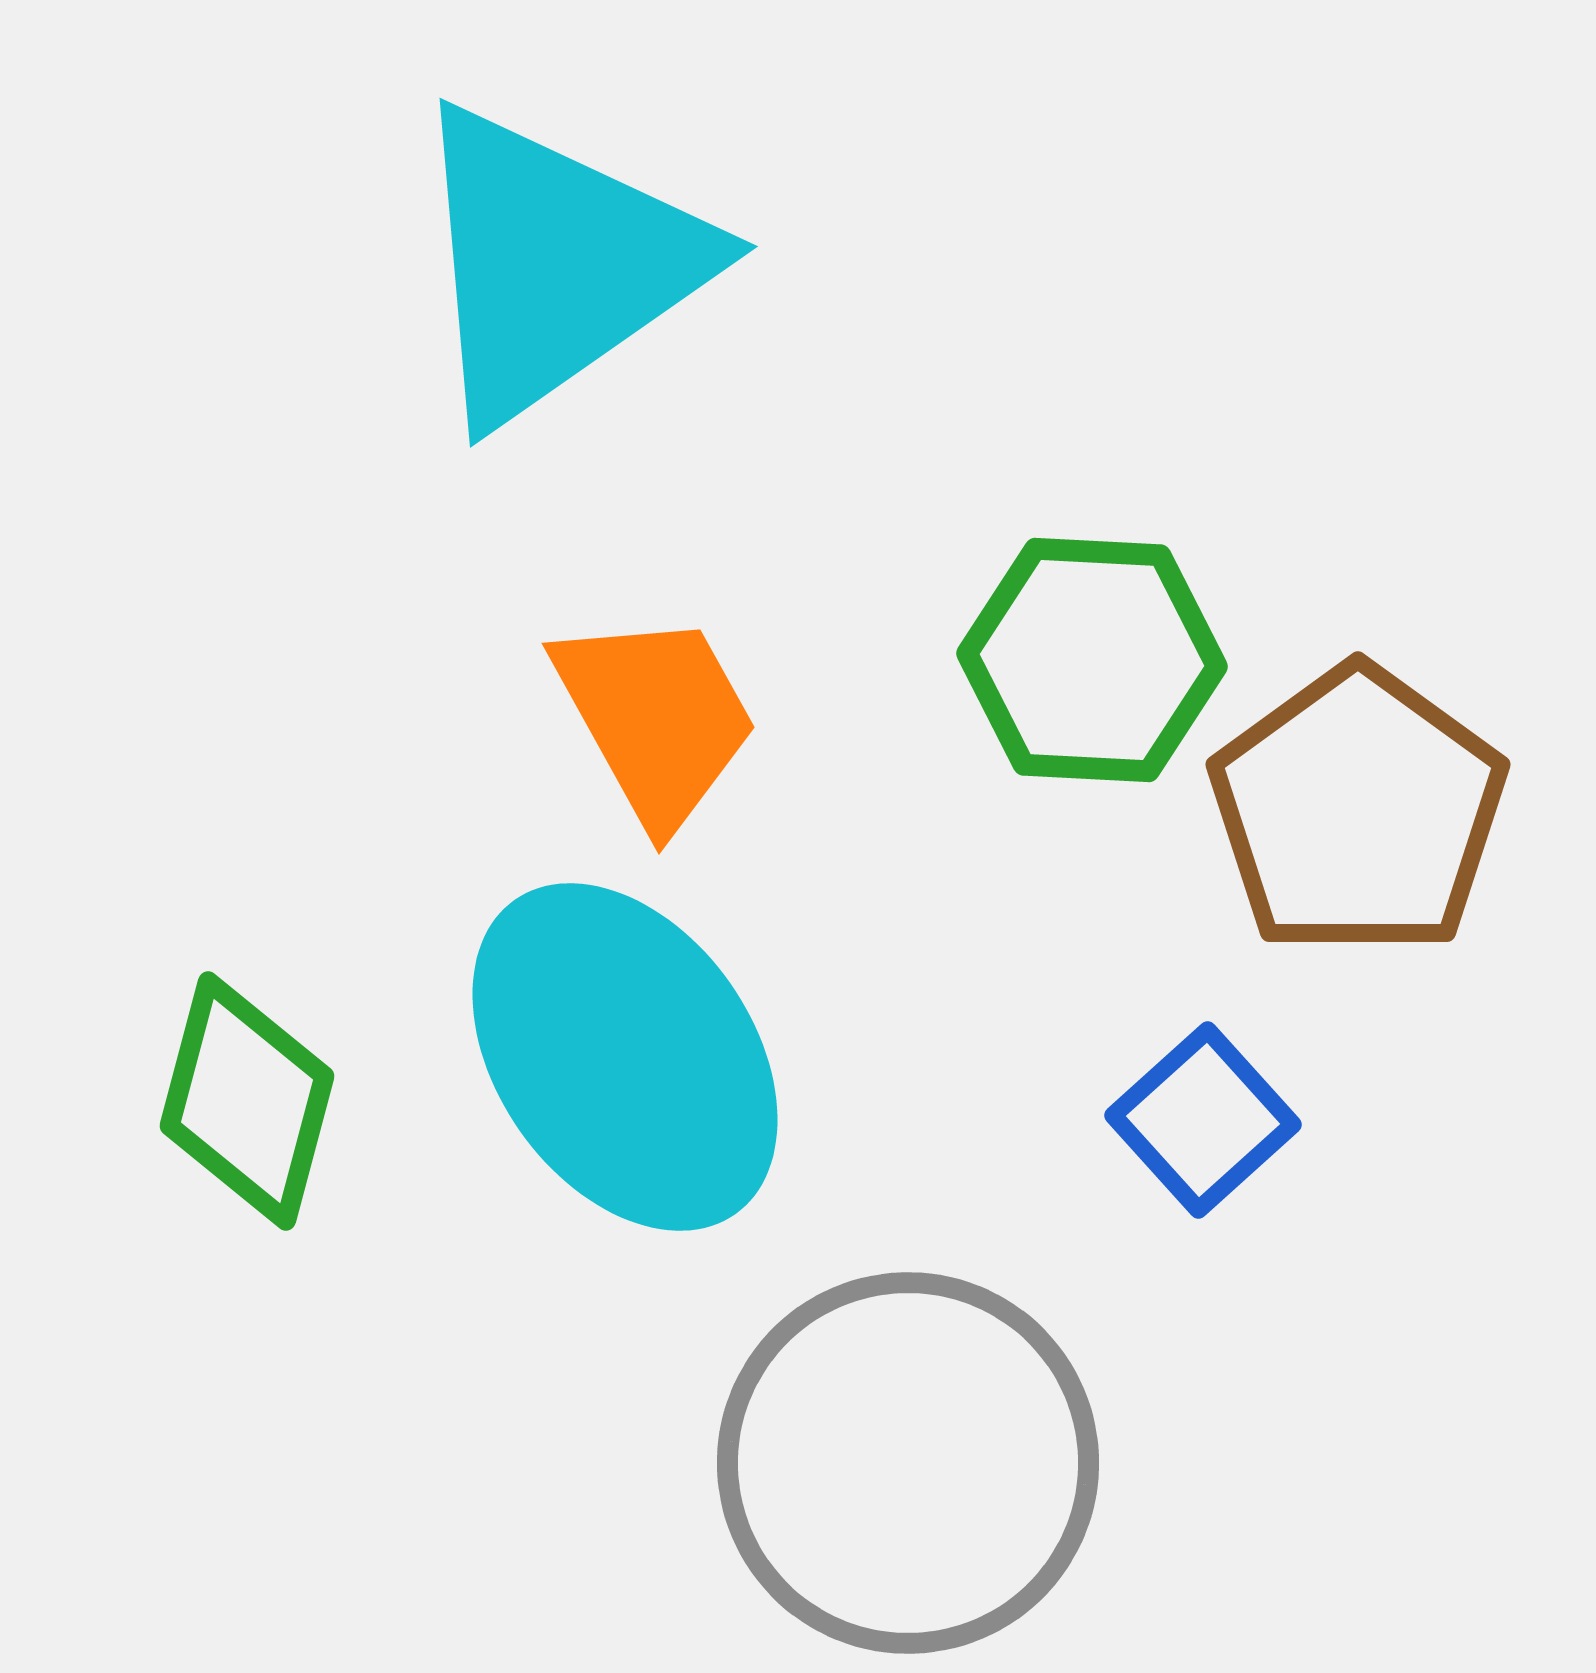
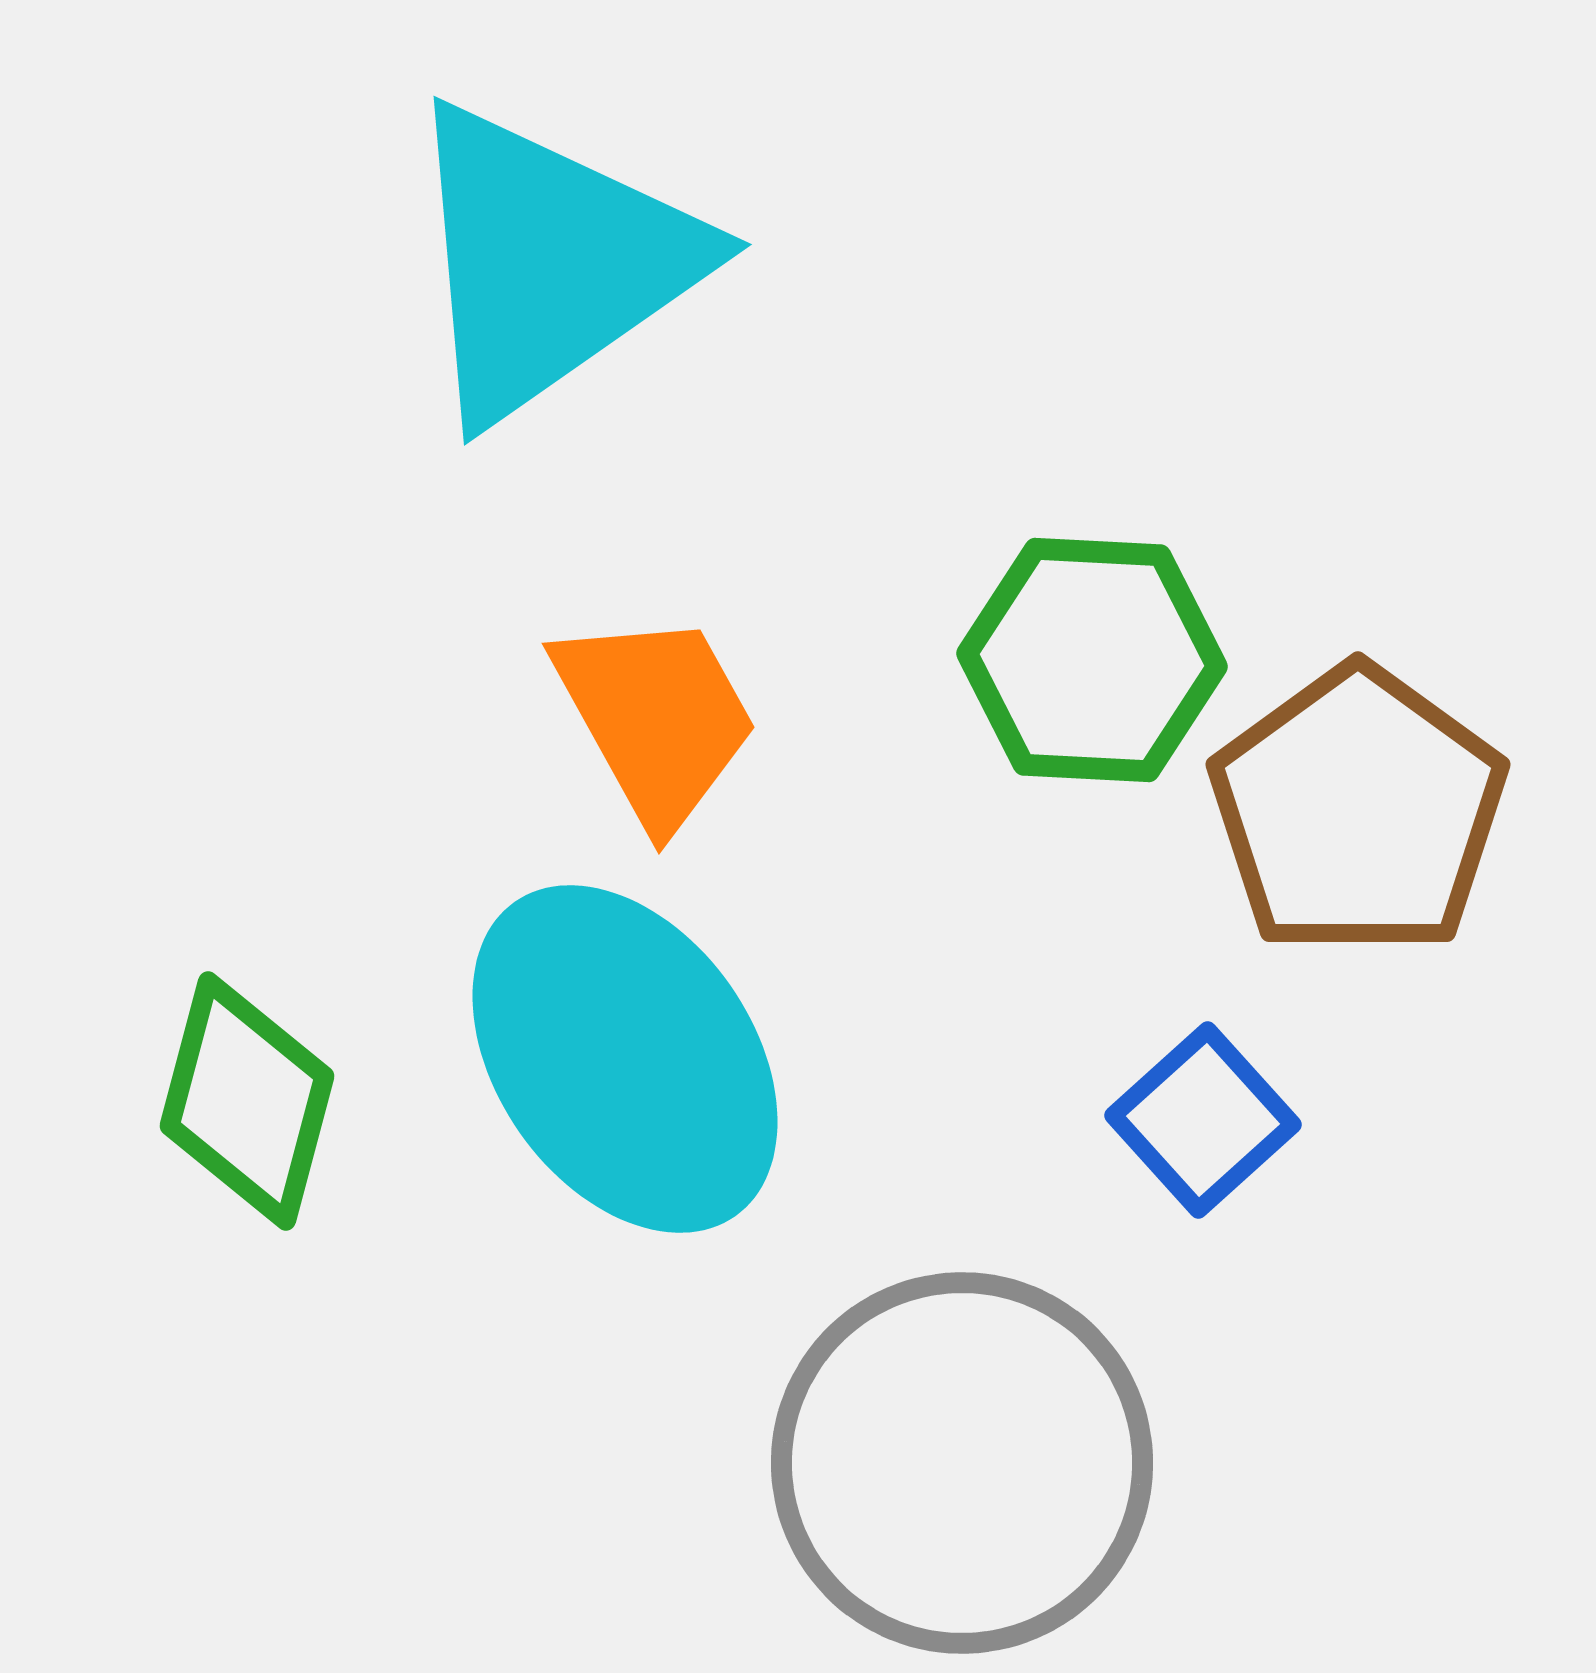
cyan triangle: moved 6 px left, 2 px up
cyan ellipse: moved 2 px down
gray circle: moved 54 px right
